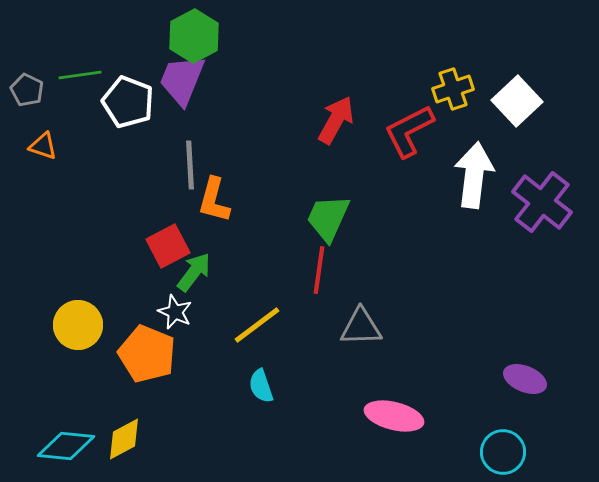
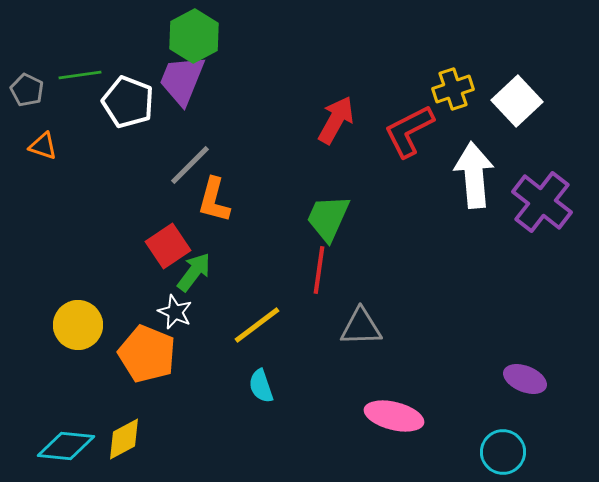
gray line: rotated 48 degrees clockwise
white arrow: rotated 12 degrees counterclockwise
red square: rotated 6 degrees counterclockwise
